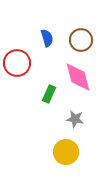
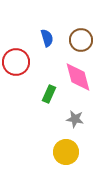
red circle: moved 1 px left, 1 px up
